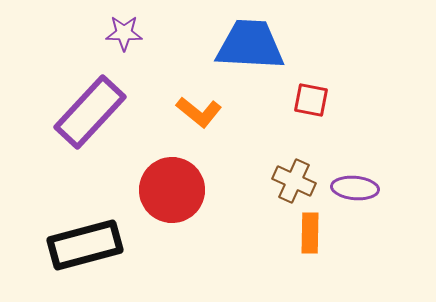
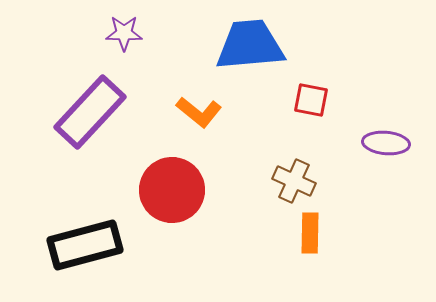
blue trapezoid: rotated 8 degrees counterclockwise
purple ellipse: moved 31 px right, 45 px up
